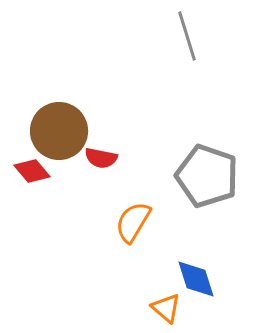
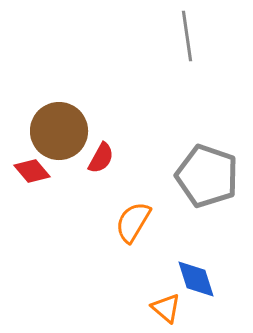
gray line: rotated 9 degrees clockwise
red semicircle: rotated 72 degrees counterclockwise
